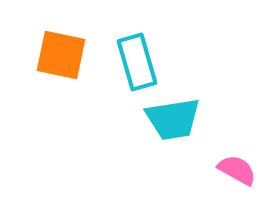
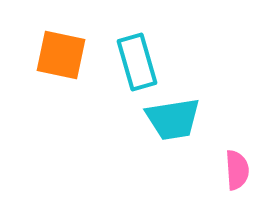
pink semicircle: rotated 57 degrees clockwise
